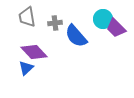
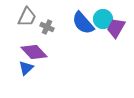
gray trapezoid: rotated 145 degrees counterclockwise
gray cross: moved 8 px left, 4 px down; rotated 32 degrees clockwise
purple trapezoid: rotated 75 degrees clockwise
blue semicircle: moved 7 px right, 13 px up
